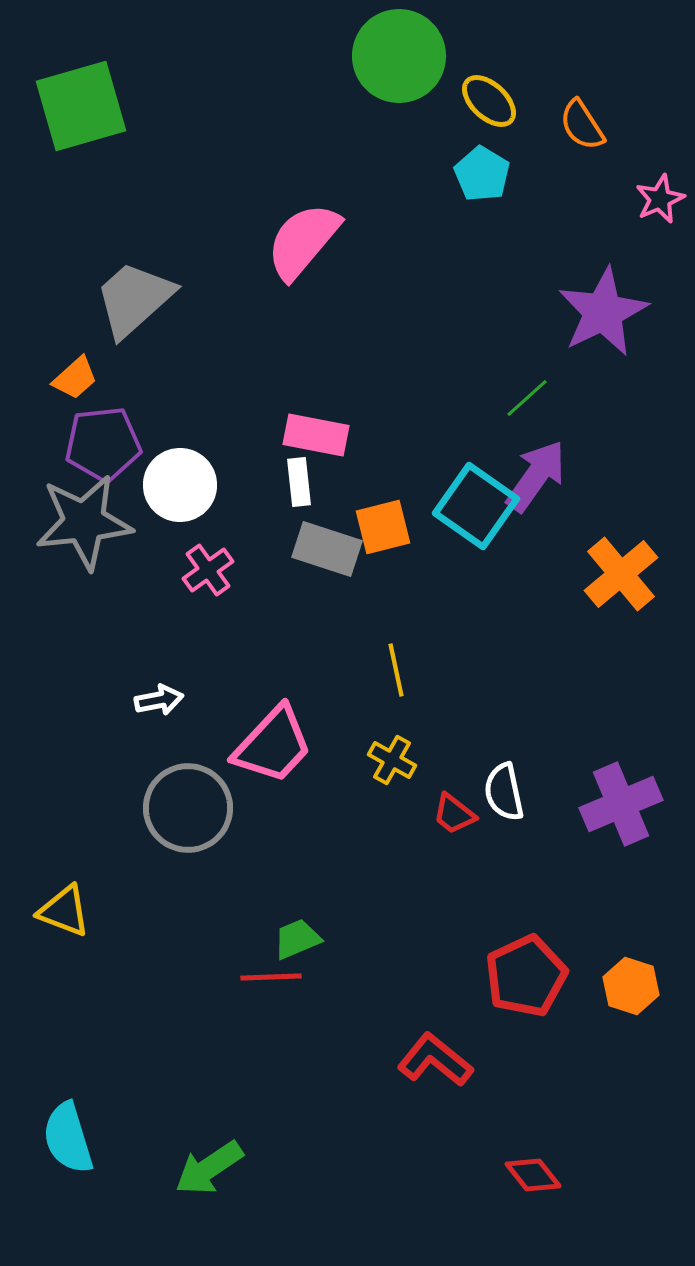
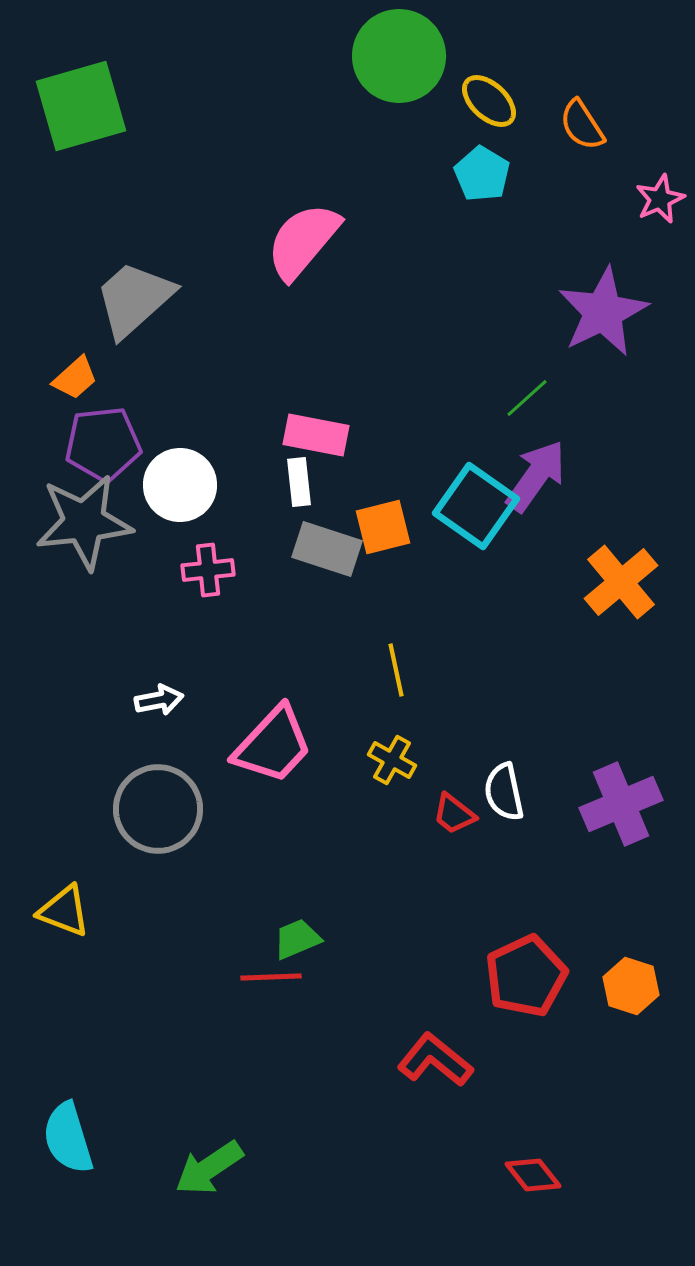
pink cross: rotated 30 degrees clockwise
orange cross: moved 8 px down
gray circle: moved 30 px left, 1 px down
